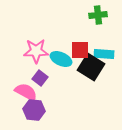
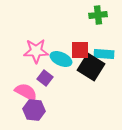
purple square: moved 5 px right
